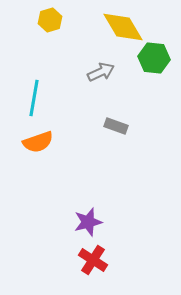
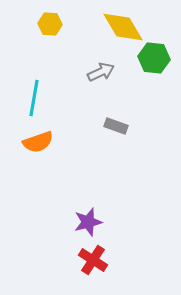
yellow hexagon: moved 4 px down; rotated 20 degrees clockwise
